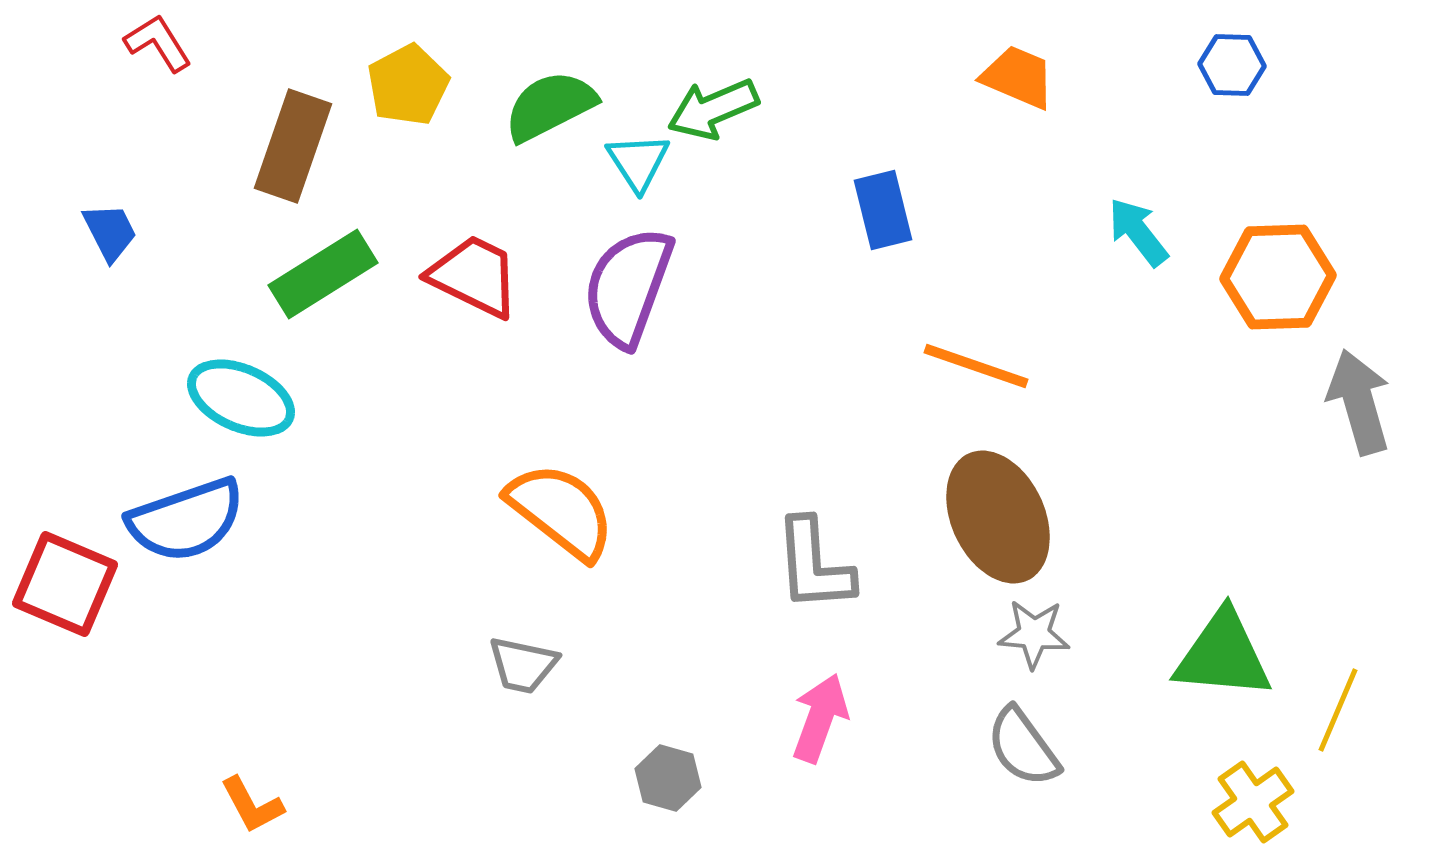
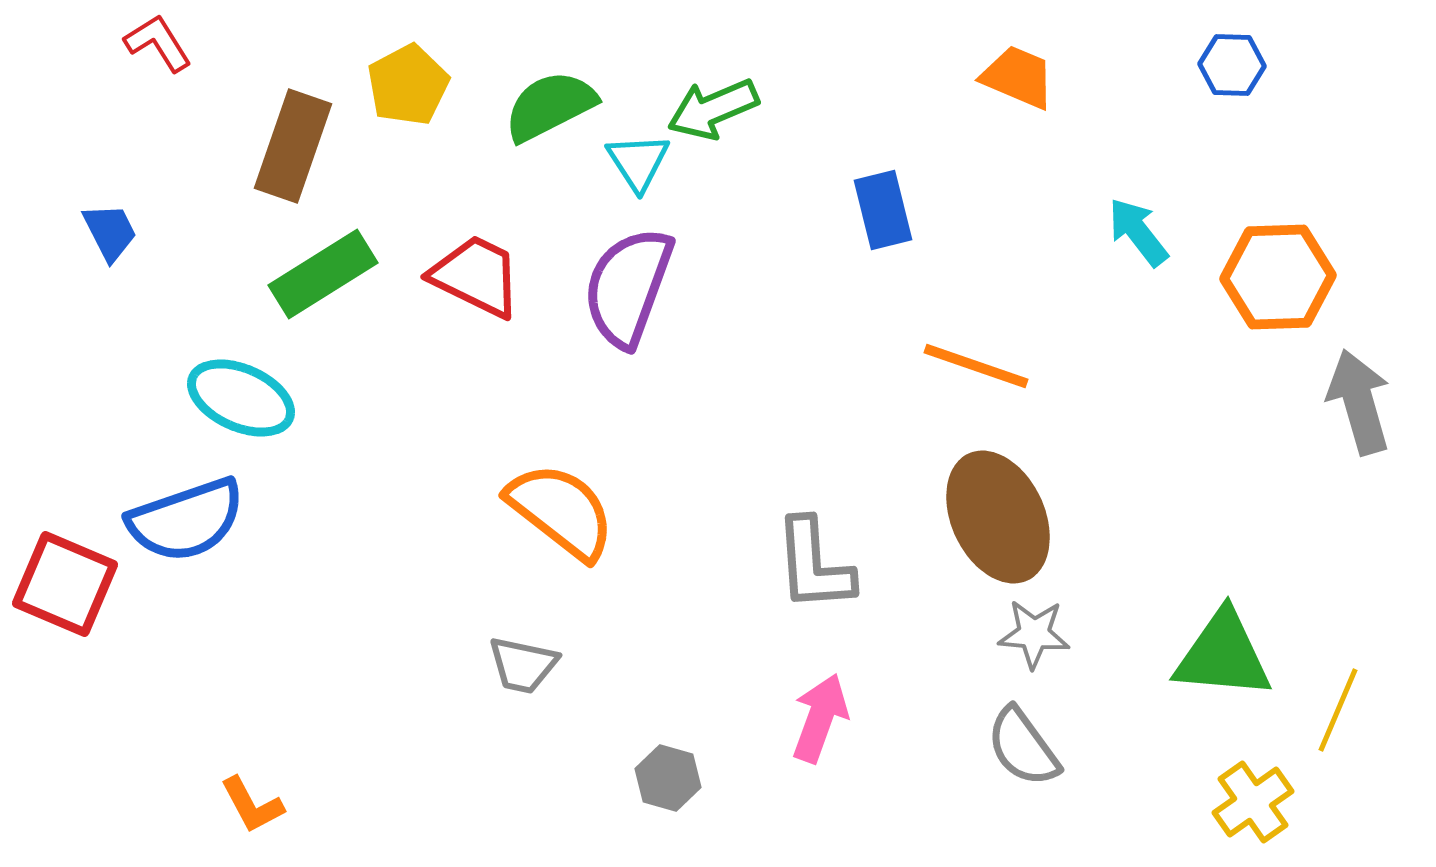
red trapezoid: moved 2 px right
